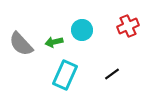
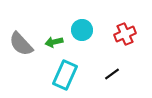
red cross: moved 3 px left, 8 px down
